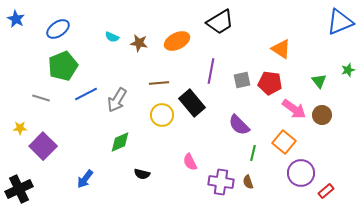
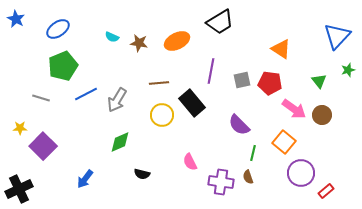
blue triangle: moved 3 px left, 14 px down; rotated 24 degrees counterclockwise
brown semicircle: moved 5 px up
